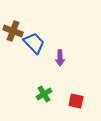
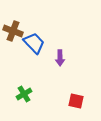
green cross: moved 20 px left
